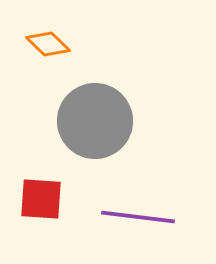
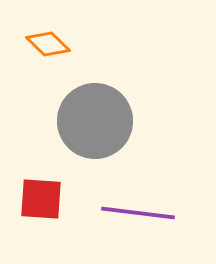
purple line: moved 4 px up
